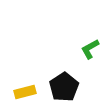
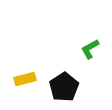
yellow rectangle: moved 13 px up
